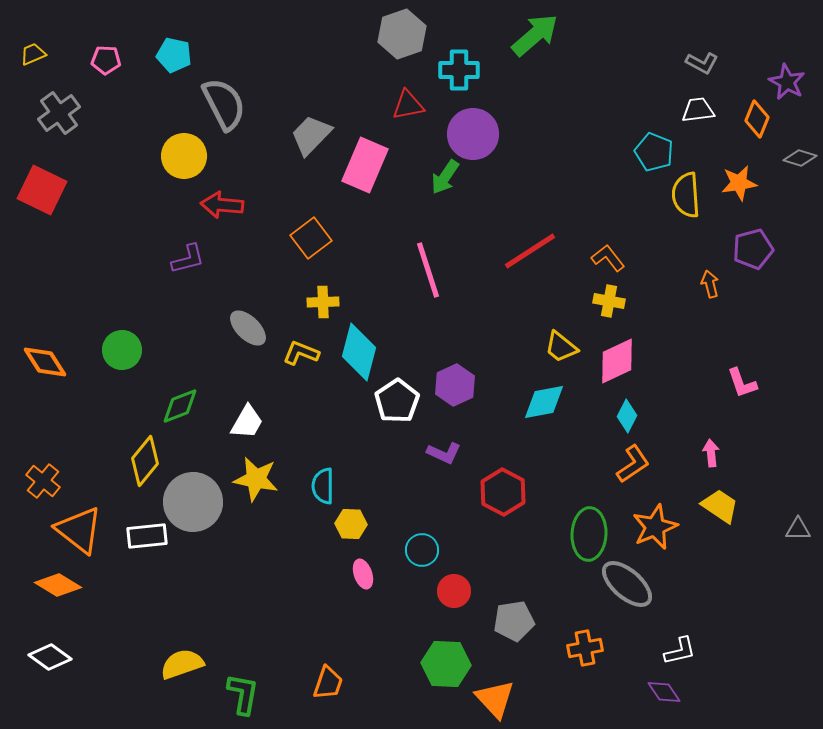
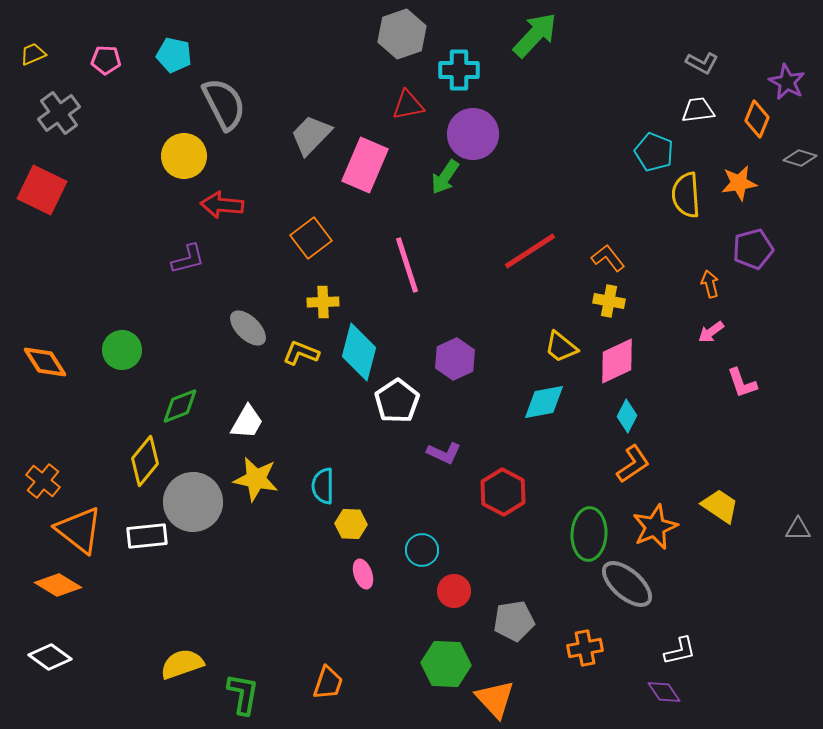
green arrow at (535, 35): rotated 6 degrees counterclockwise
pink line at (428, 270): moved 21 px left, 5 px up
purple hexagon at (455, 385): moved 26 px up
pink arrow at (711, 453): moved 121 px up; rotated 120 degrees counterclockwise
